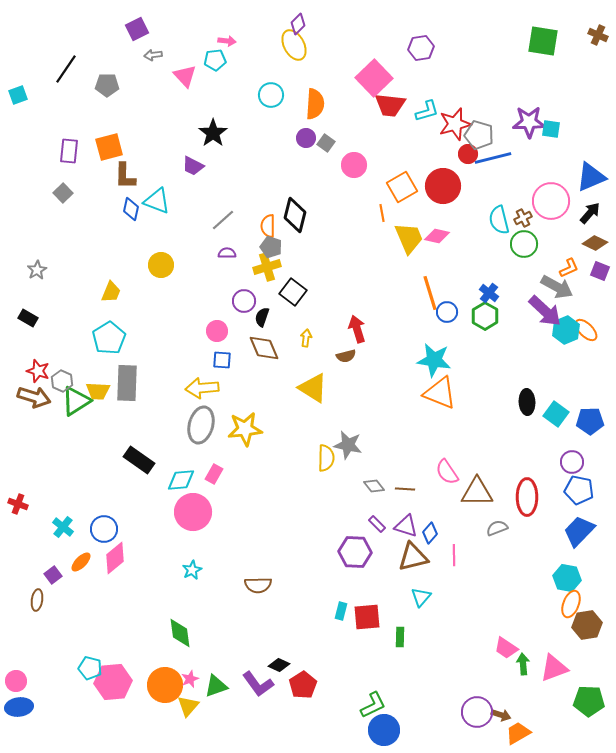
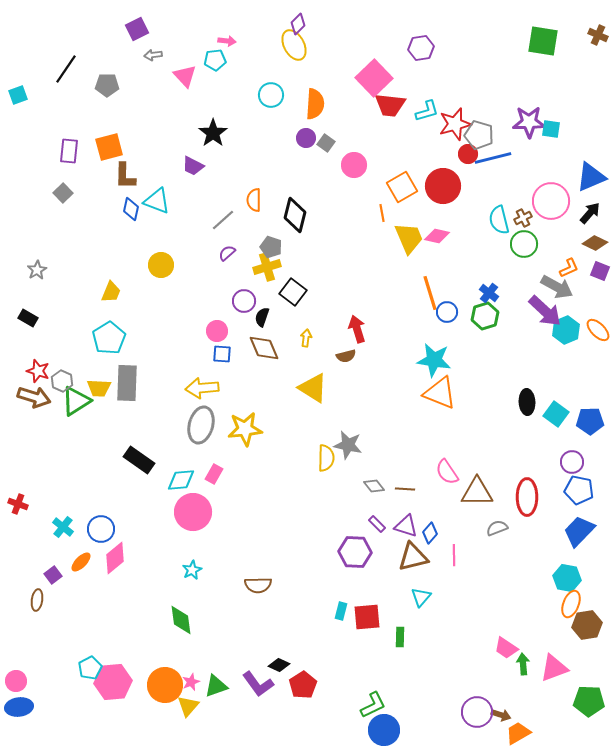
orange semicircle at (268, 226): moved 14 px left, 26 px up
purple semicircle at (227, 253): rotated 42 degrees counterclockwise
green hexagon at (485, 316): rotated 12 degrees clockwise
orange ellipse at (586, 330): moved 12 px right
blue square at (222, 360): moved 6 px up
yellow trapezoid at (98, 391): moved 1 px right, 3 px up
blue circle at (104, 529): moved 3 px left
green diamond at (180, 633): moved 1 px right, 13 px up
cyan pentagon at (90, 668): rotated 30 degrees clockwise
pink star at (190, 679): moved 1 px right, 3 px down
